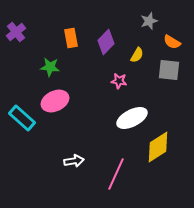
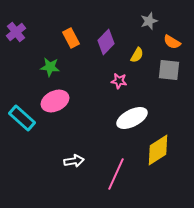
orange rectangle: rotated 18 degrees counterclockwise
yellow diamond: moved 3 px down
